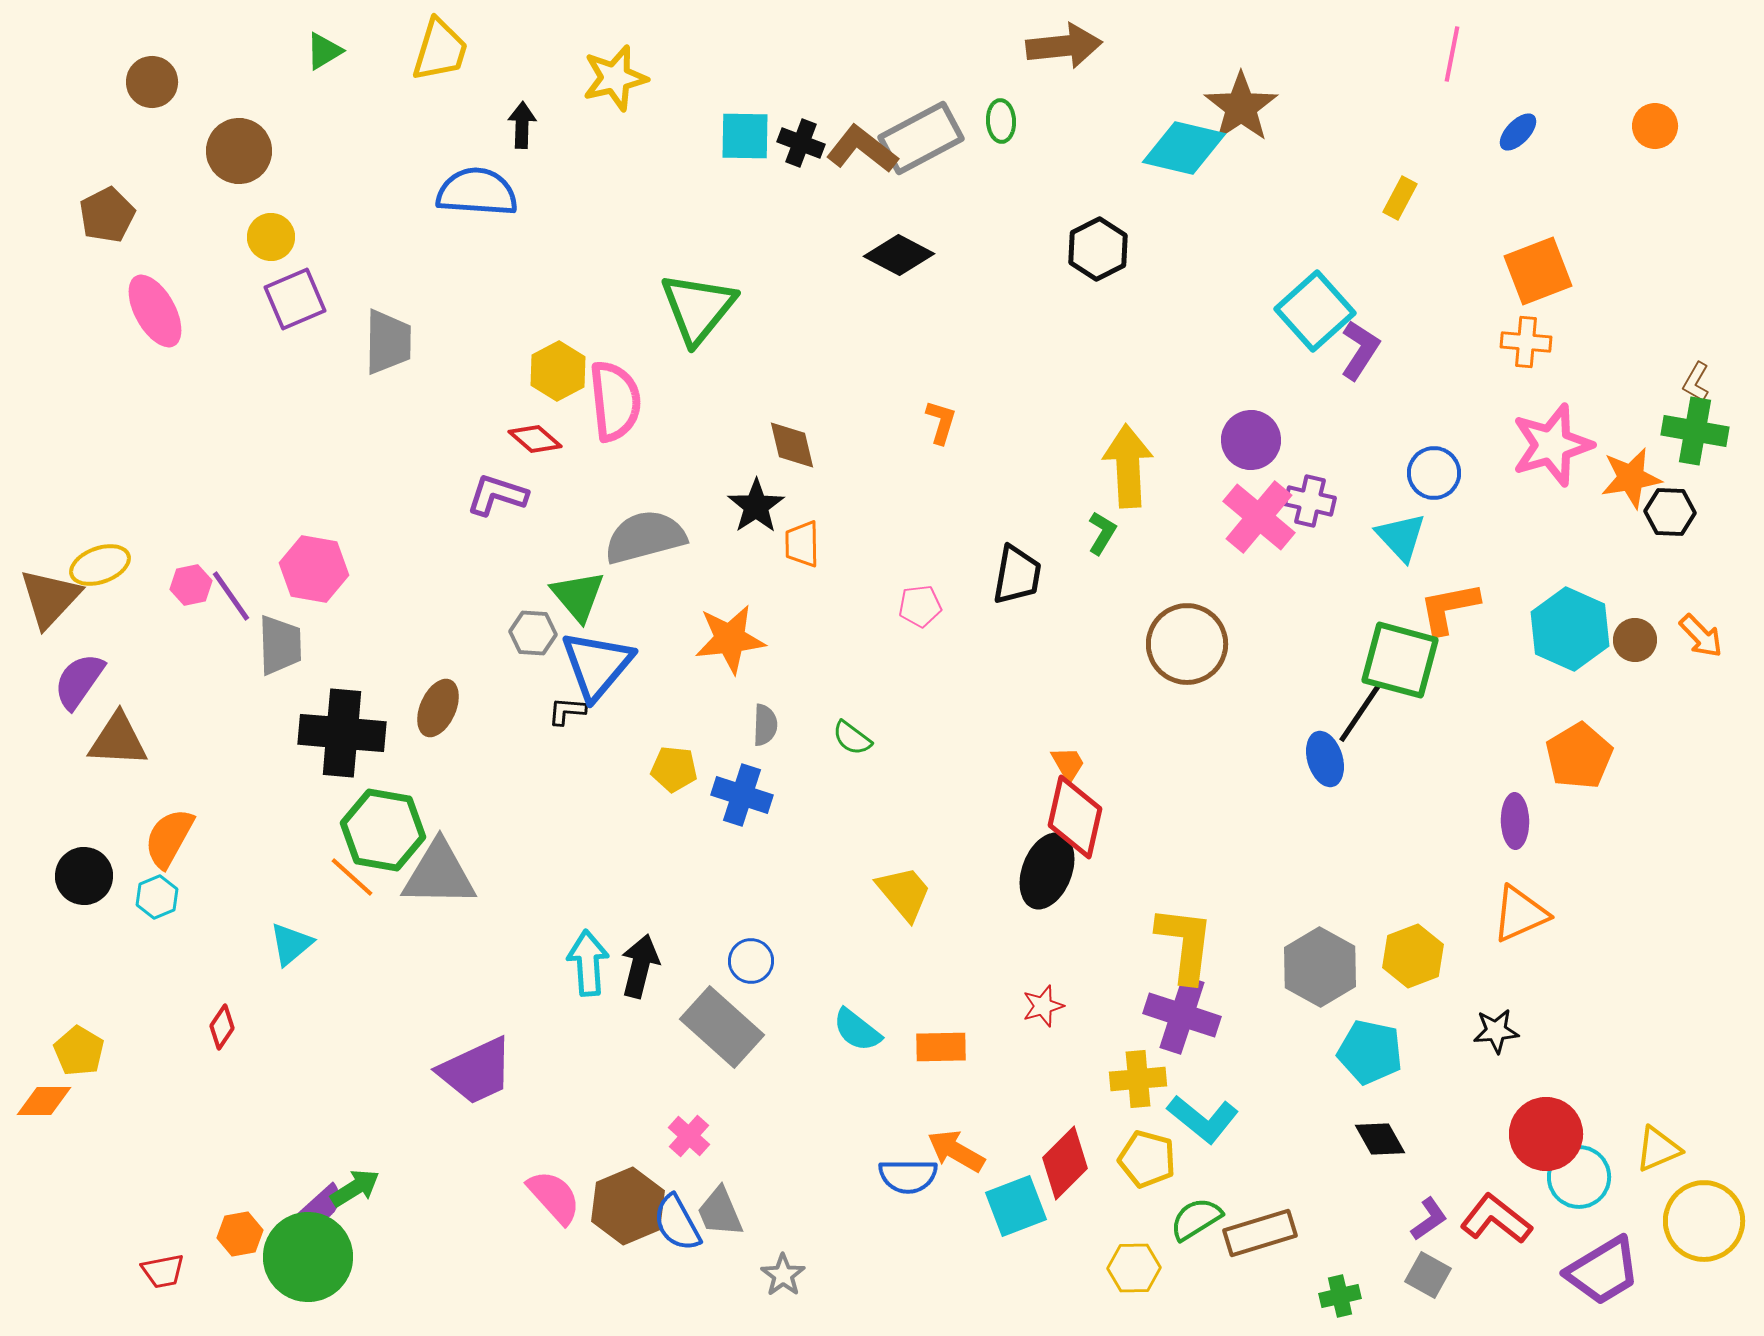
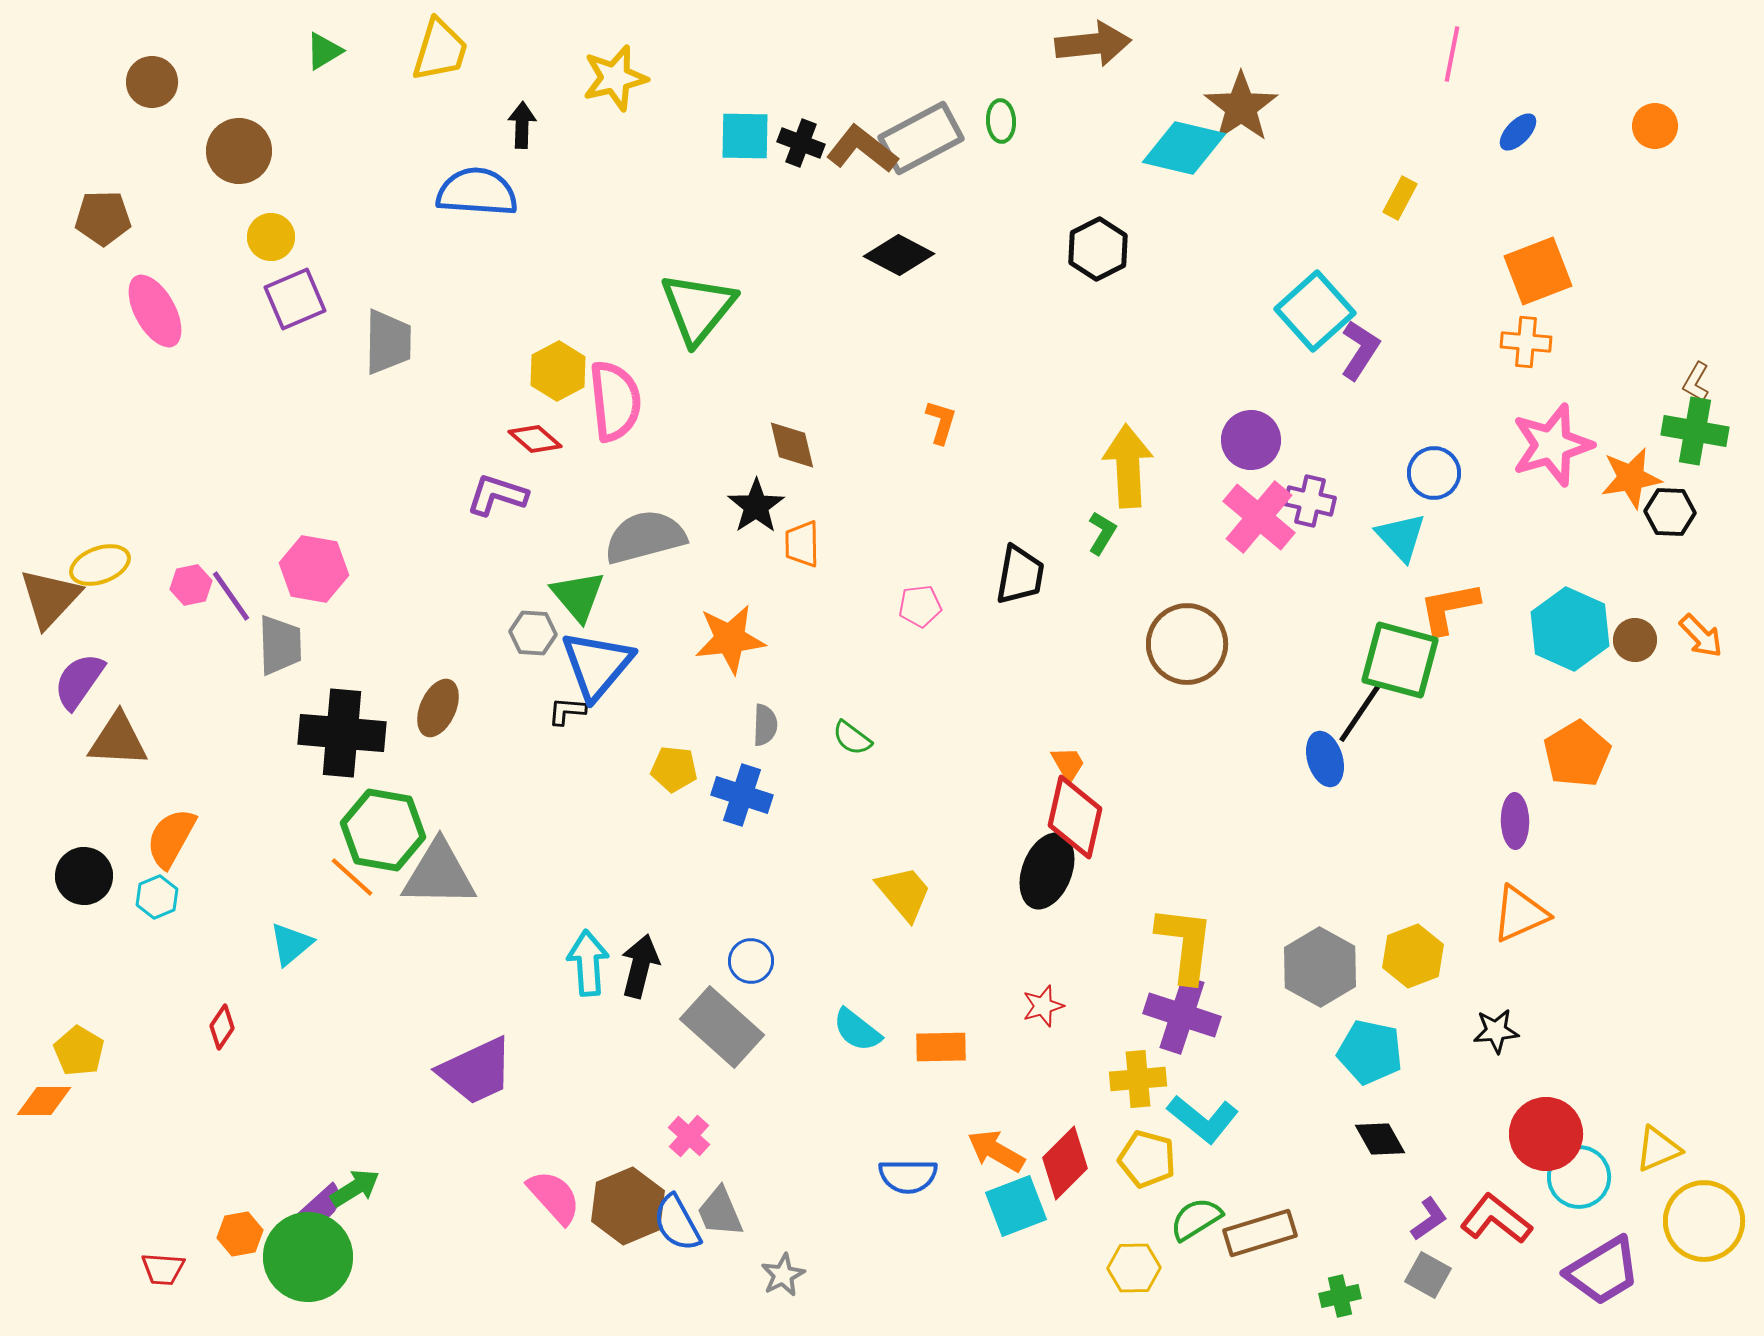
brown arrow at (1064, 46): moved 29 px right, 2 px up
brown pentagon at (107, 215): moved 4 px left, 3 px down; rotated 26 degrees clockwise
black trapezoid at (1017, 575): moved 3 px right
orange pentagon at (1579, 756): moved 2 px left, 2 px up
orange semicircle at (169, 838): moved 2 px right
orange arrow at (956, 1151): moved 40 px right
red trapezoid at (163, 1271): moved 2 px up; rotated 15 degrees clockwise
gray star at (783, 1275): rotated 9 degrees clockwise
